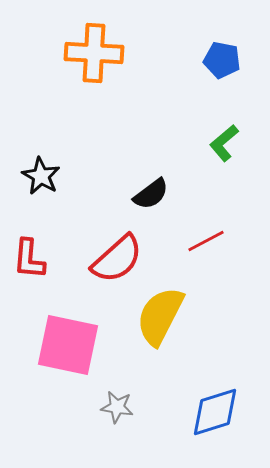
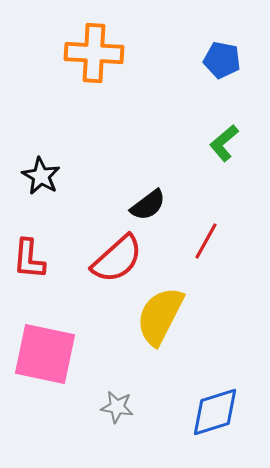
black semicircle: moved 3 px left, 11 px down
red line: rotated 33 degrees counterclockwise
pink square: moved 23 px left, 9 px down
